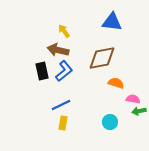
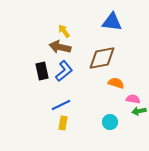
brown arrow: moved 2 px right, 3 px up
